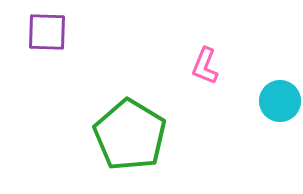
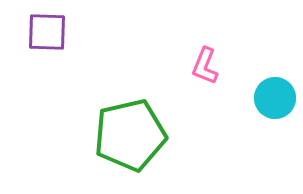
cyan circle: moved 5 px left, 3 px up
green pentagon: rotated 28 degrees clockwise
